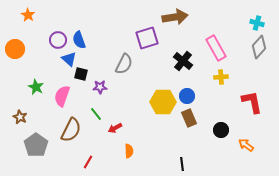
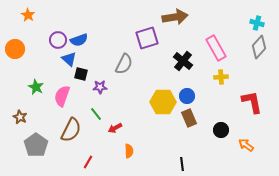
blue semicircle: rotated 90 degrees counterclockwise
